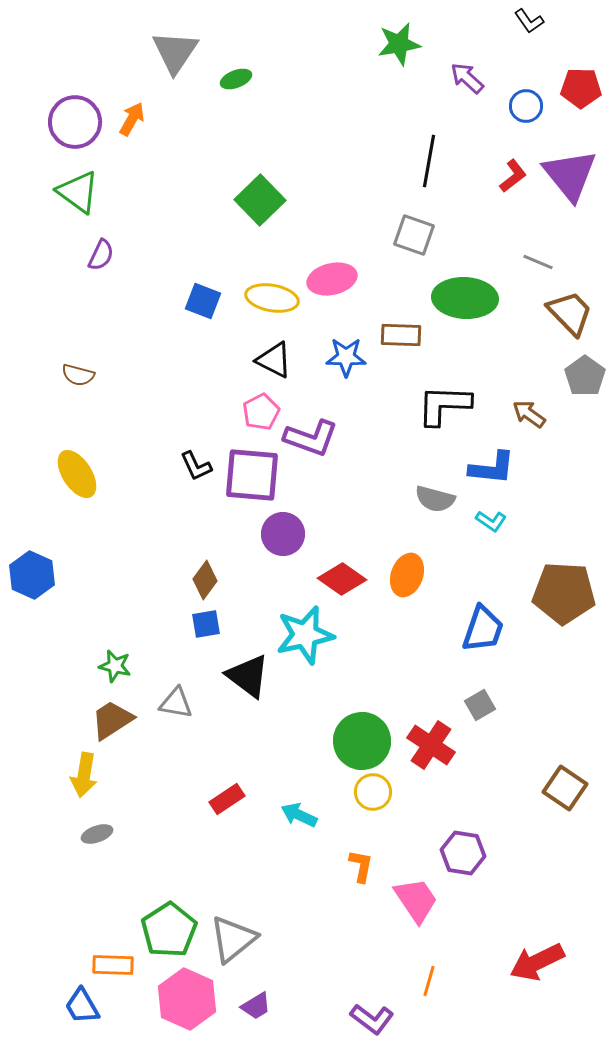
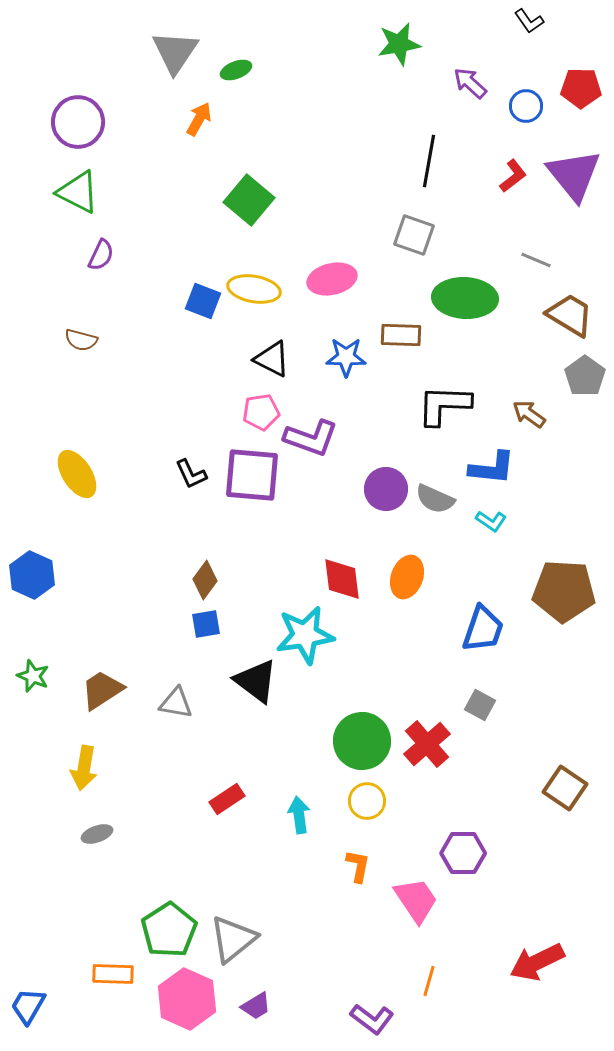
purple arrow at (467, 78): moved 3 px right, 5 px down
green ellipse at (236, 79): moved 9 px up
orange arrow at (132, 119): moved 67 px right
purple circle at (75, 122): moved 3 px right
purple triangle at (570, 175): moved 4 px right
green triangle at (78, 192): rotated 9 degrees counterclockwise
green square at (260, 200): moved 11 px left; rotated 6 degrees counterclockwise
gray line at (538, 262): moved 2 px left, 2 px up
yellow ellipse at (272, 298): moved 18 px left, 9 px up
brown trapezoid at (570, 313): moved 2 px down; rotated 15 degrees counterclockwise
black triangle at (274, 360): moved 2 px left, 1 px up
brown semicircle at (78, 375): moved 3 px right, 35 px up
pink pentagon at (261, 412): rotated 18 degrees clockwise
black L-shape at (196, 466): moved 5 px left, 8 px down
gray semicircle at (435, 499): rotated 9 degrees clockwise
purple circle at (283, 534): moved 103 px right, 45 px up
orange ellipse at (407, 575): moved 2 px down
red diamond at (342, 579): rotated 48 degrees clockwise
brown pentagon at (564, 593): moved 2 px up
cyan star at (305, 635): rotated 4 degrees clockwise
green star at (115, 666): moved 82 px left, 10 px down; rotated 8 degrees clockwise
black triangle at (248, 676): moved 8 px right, 5 px down
gray square at (480, 705): rotated 32 degrees counterclockwise
brown trapezoid at (112, 720): moved 10 px left, 30 px up
red cross at (431, 745): moved 4 px left, 1 px up; rotated 15 degrees clockwise
yellow arrow at (84, 775): moved 7 px up
yellow circle at (373, 792): moved 6 px left, 9 px down
cyan arrow at (299, 815): rotated 57 degrees clockwise
purple hexagon at (463, 853): rotated 9 degrees counterclockwise
orange L-shape at (361, 866): moved 3 px left
orange rectangle at (113, 965): moved 9 px down
blue trapezoid at (82, 1006): moved 54 px left; rotated 60 degrees clockwise
